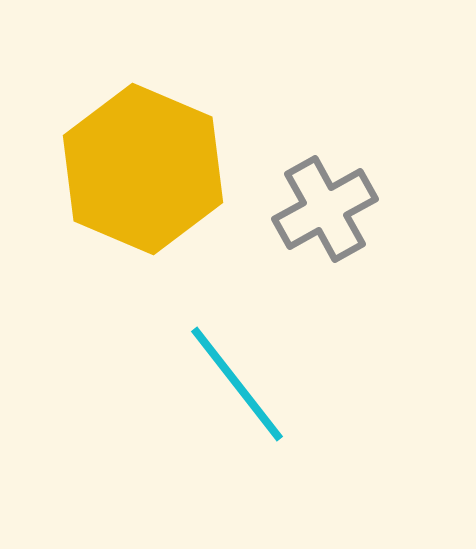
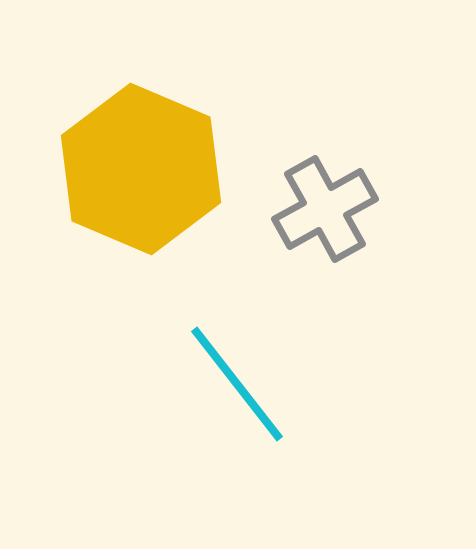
yellow hexagon: moved 2 px left
